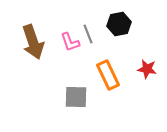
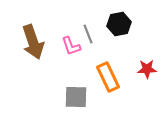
pink L-shape: moved 1 px right, 4 px down
red star: rotated 12 degrees counterclockwise
orange rectangle: moved 2 px down
